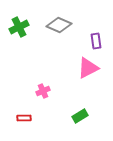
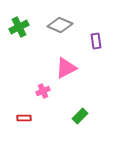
gray diamond: moved 1 px right
pink triangle: moved 22 px left
green rectangle: rotated 14 degrees counterclockwise
